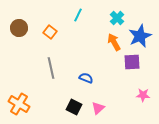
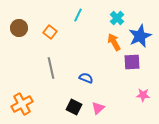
orange cross: moved 3 px right; rotated 30 degrees clockwise
